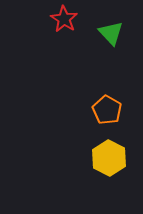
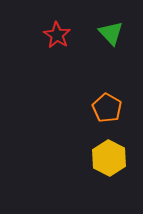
red star: moved 7 px left, 16 px down
orange pentagon: moved 2 px up
